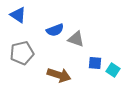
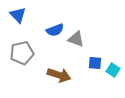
blue triangle: rotated 12 degrees clockwise
